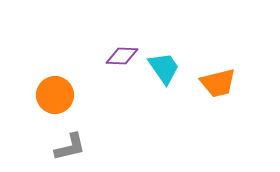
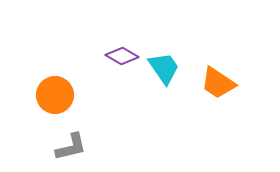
purple diamond: rotated 28 degrees clockwise
orange trapezoid: rotated 48 degrees clockwise
gray L-shape: moved 1 px right
